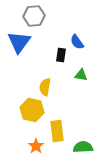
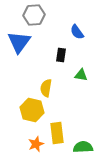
gray hexagon: moved 1 px up
blue semicircle: moved 10 px up
yellow semicircle: moved 1 px right, 1 px down
yellow rectangle: moved 2 px down
orange star: moved 2 px up; rotated 14 degrees clockwise
